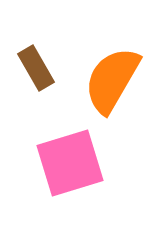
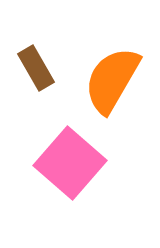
pink square: rotated 32 degrees counterclockwise
